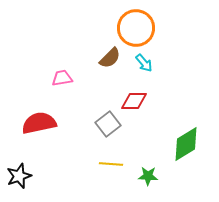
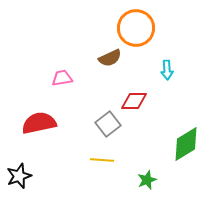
brown semicircle: rotated 20 degrees clockwise
cyan arrow: moved 23 px right, 7 px down; rotated 36 degrees clockwise
yellow line: moved 9 px left, 4 px up
green star: moved 1 px left, 4 px down; rotated 24 degrees counterclockwise
